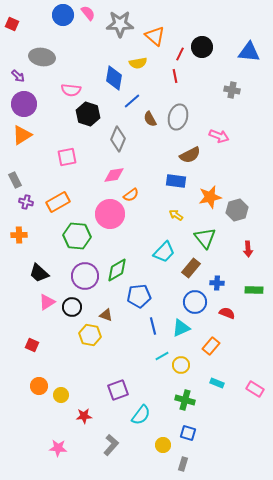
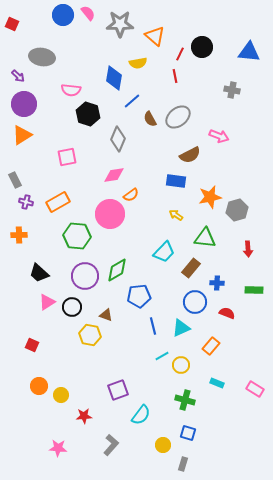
gray ellipse at (178, 117): rotated 35 degrees clockwise
green triangle at (205, 238): rotated 45 degrees counterclockwise
